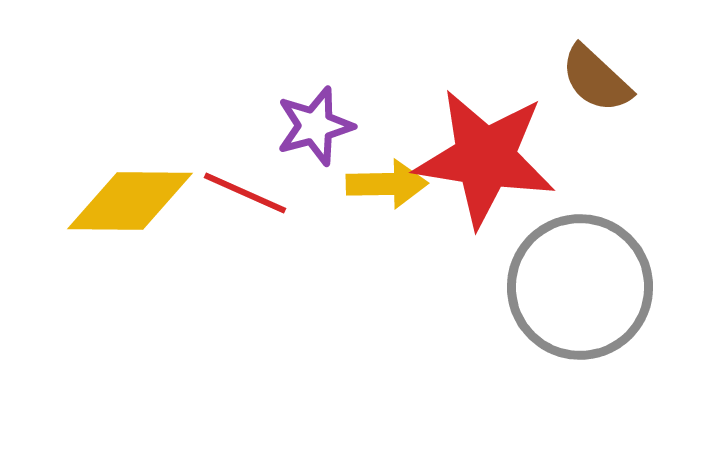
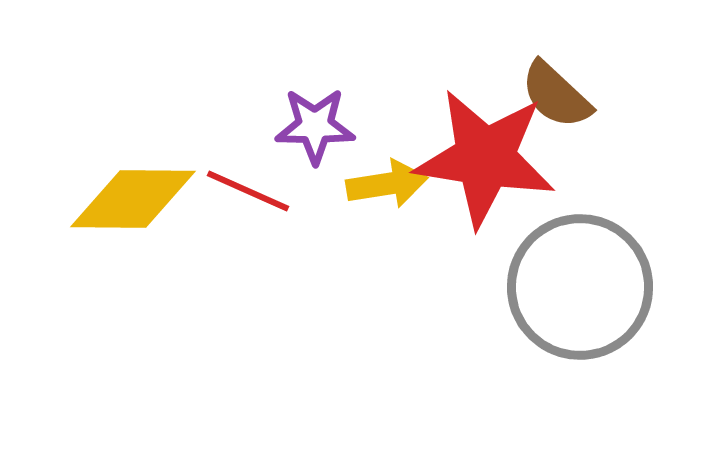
brown semicircle: moved 40 px left, 16 px down
purple star: rotated 16 degrees clockwise
yellow arrow: rotated 8 degrees counterclockwise
red line: moved 3 px right, 2 px up
yellow diamond: moved 3 px right, 2 px up
